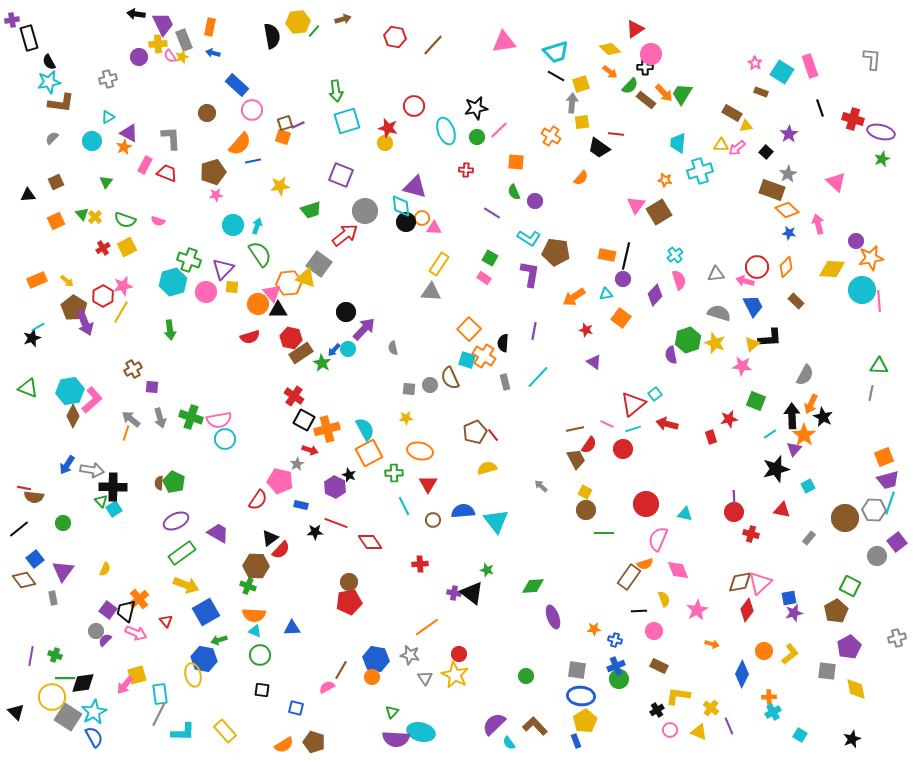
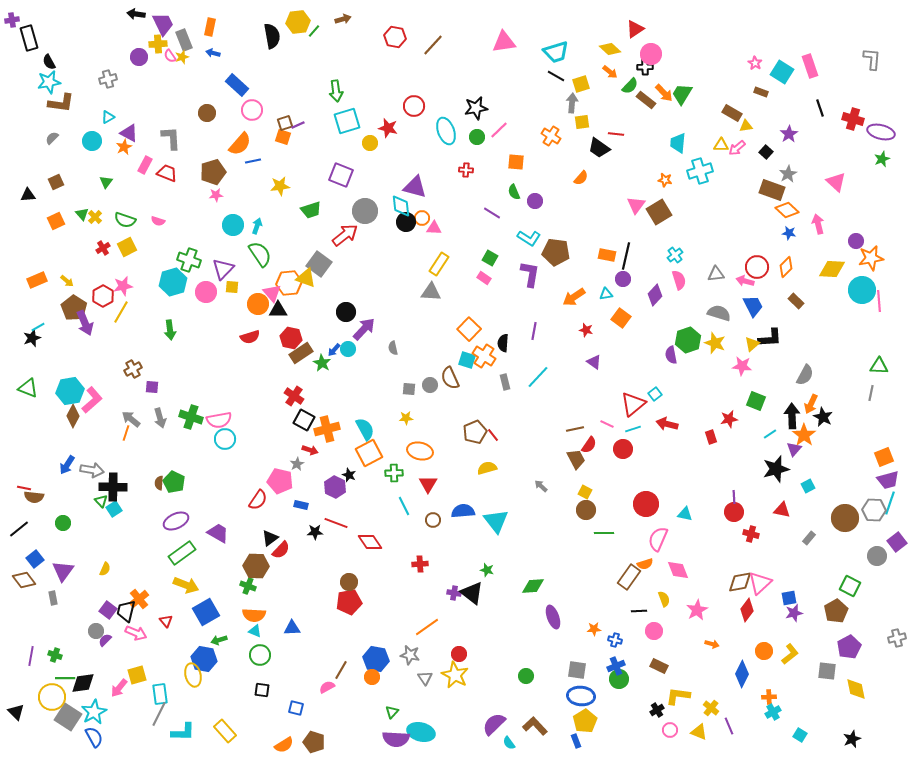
yellow circle at (385, 143): moved 15 px left
pink arrow at (125, 685): moved 6 px left, 3 px down
